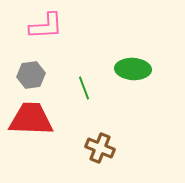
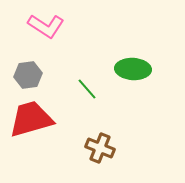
pink L-shape: rotated 36 degrees clockwise
gray hexagon: moved 3 px left
green line: moved 3 px right, 1 px down; rotated 20 degrees counterclockwise
red trapezoid: rotated 18 degrees counterclockwise
